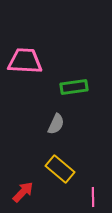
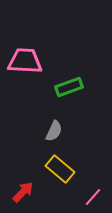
green rectangle: moved 5 px left; rotated 12 degrees counterclockwise
gray semicircle: moved 2 px left, 7 px down
pink line: rotated 42 degrees clockwise
